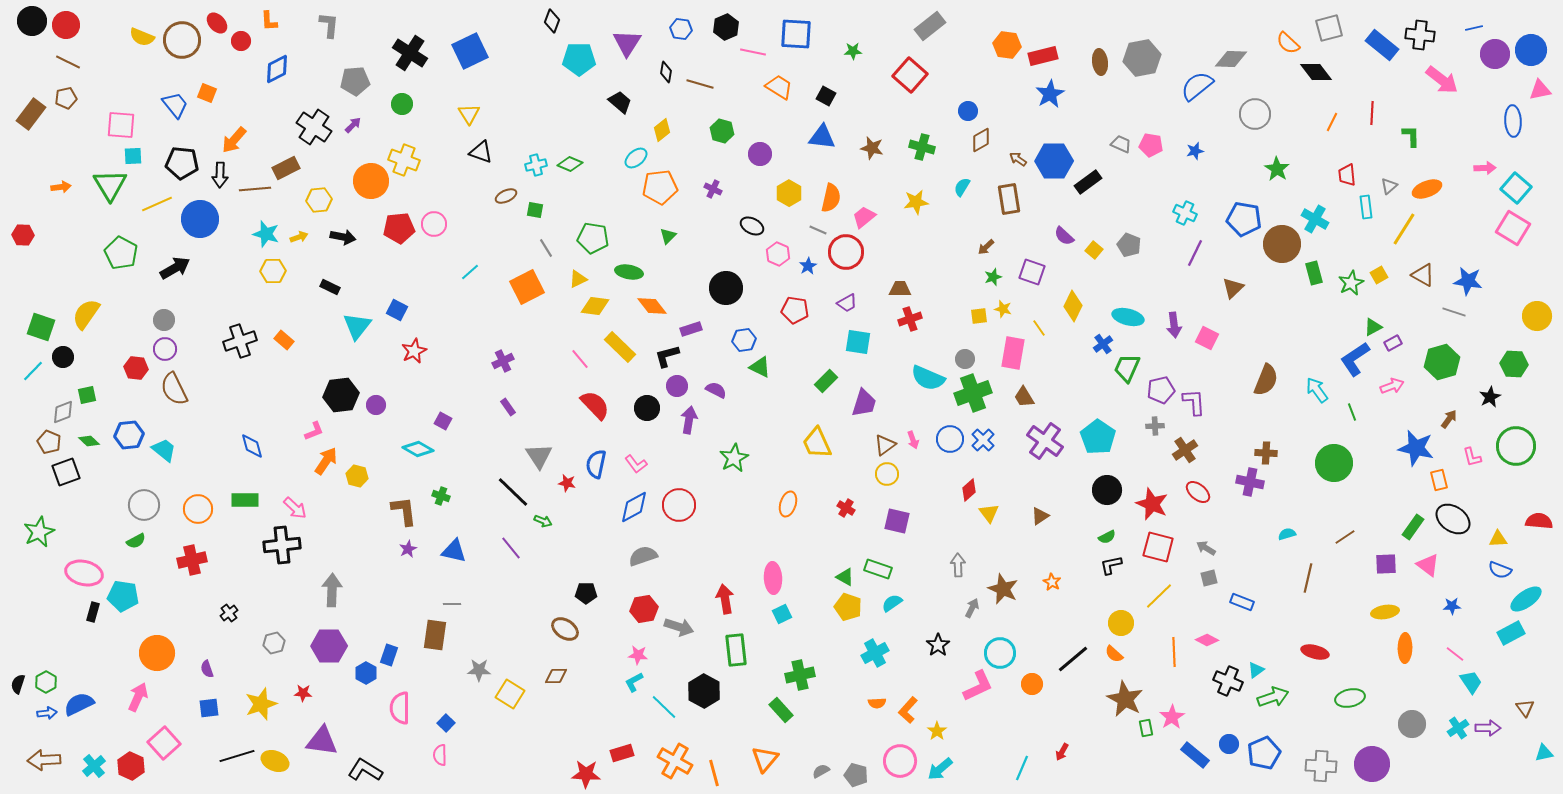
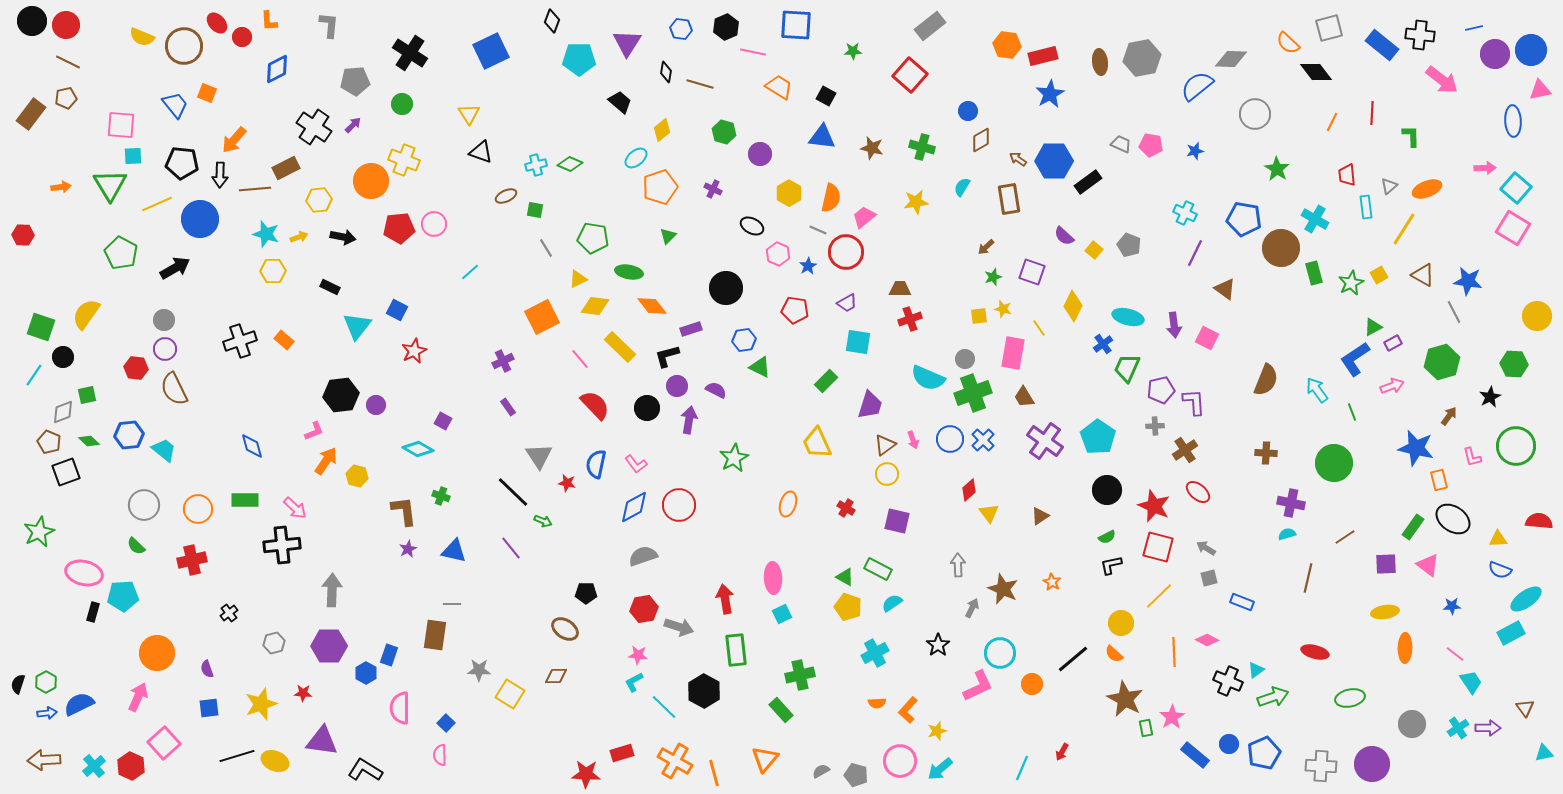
blue square at (796, 34): moved 9 px up
brown circle at (182, 40): moved 2 px right, 6 px down
red circle at (241, 41): moved 1 px right, 4 px up
blue square at (470, 51): moved 21 px right
green hexagon at (722, 131): moved 2 px right, 1 px down
orange pentagon at (660, 187): rotated 12 degrees counterclockwise
brown circle at (1282, 244): moved 1 px left, 4 px down
orange square at (527, 287): moved 15 px right, 30 px down
brown triangle at (1233, 288): moved 8 px left, 1 px down; rotated 40 degrees counterclockwise
gray line at (1454, 312): rotated 45 degrees clockwise
cyan line at (33, 371): moved 1 px right, 4 px down; rotated 10 degrees counterclockwise
purple trapezoid at (864, 403): moved 6 px right, 2 px down
brown arrow at (1449, 419): moved 3 px up
purple cross at (1250, 482): moved 41 px right, 21 px down
red star at (1152, 504): moved 2 px right, 2 px down
green semicircle at (136, 541): moved 5 px down; rotated 72 degrees clockwise
green rectangle at (878, 569): rotated 8 degrees clockwise
cyan pentagon at (123, 596): rotated 12 degrees counterclockwise
yellow star at (937, 731): rotated 18 degrees clockwise
